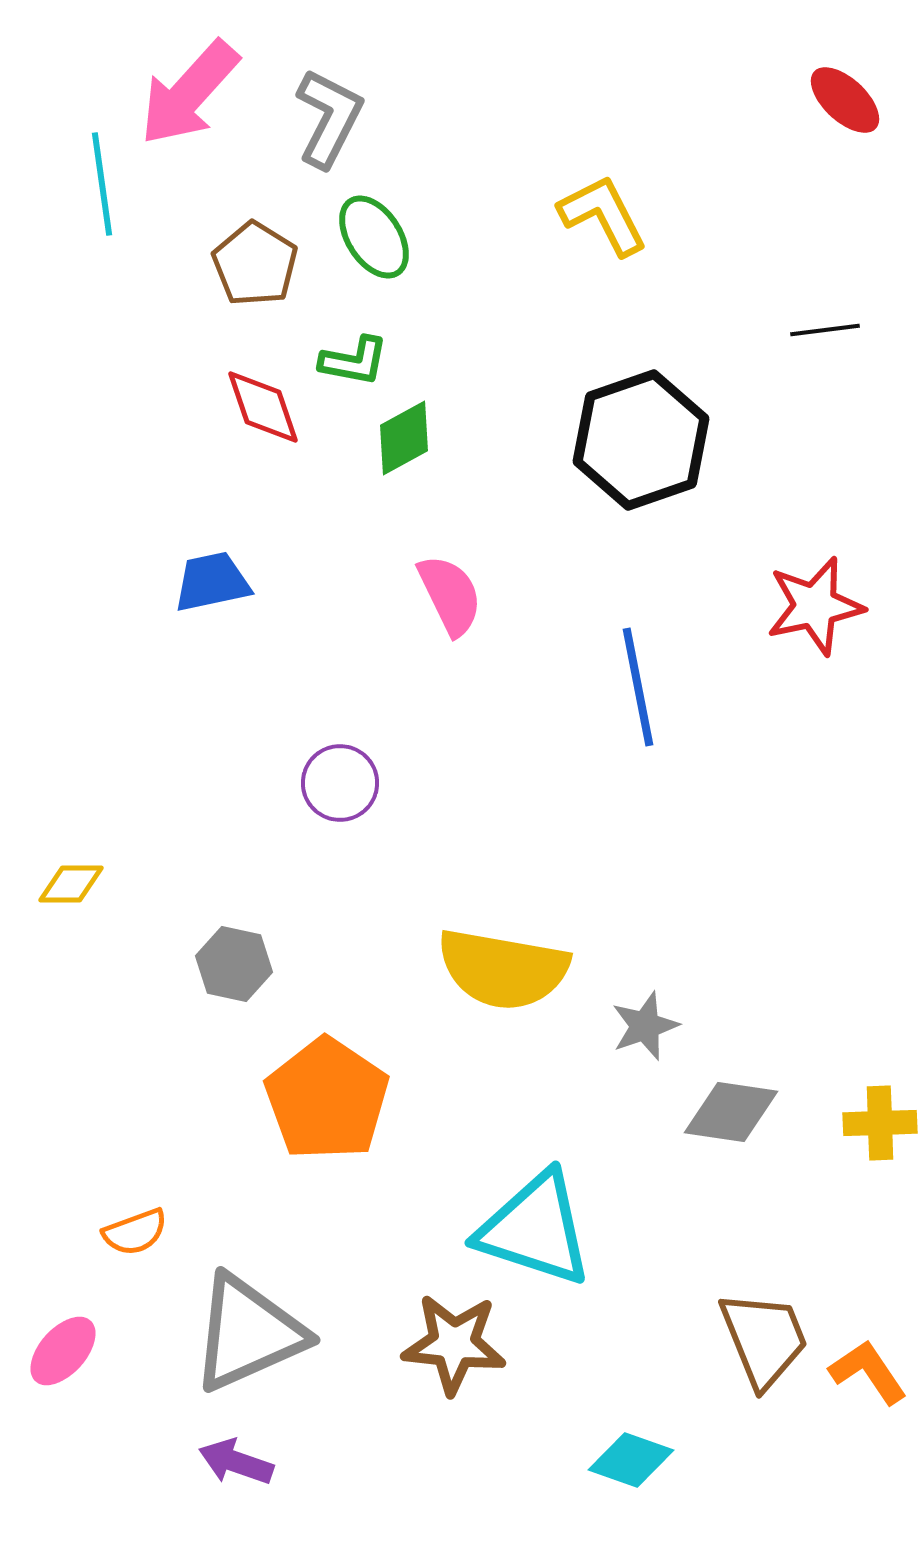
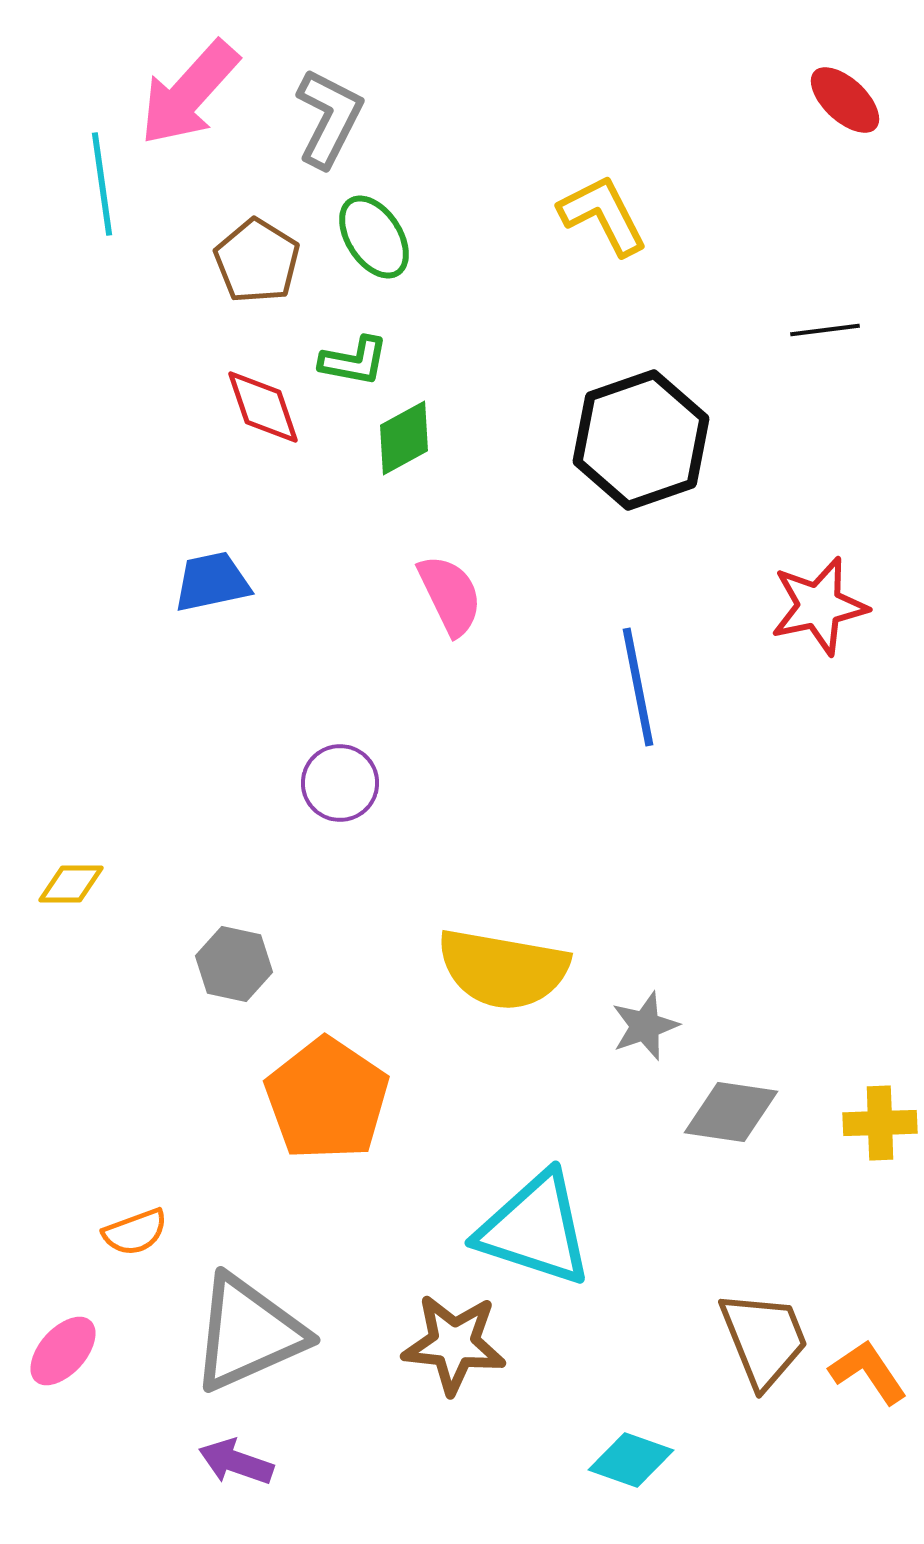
brown pentagon: moved 2 px right, 3 px up
red star: moved 4 px right
